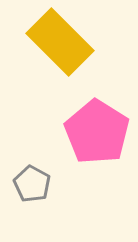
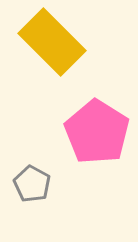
yellow rectangle: moved 8 px left
